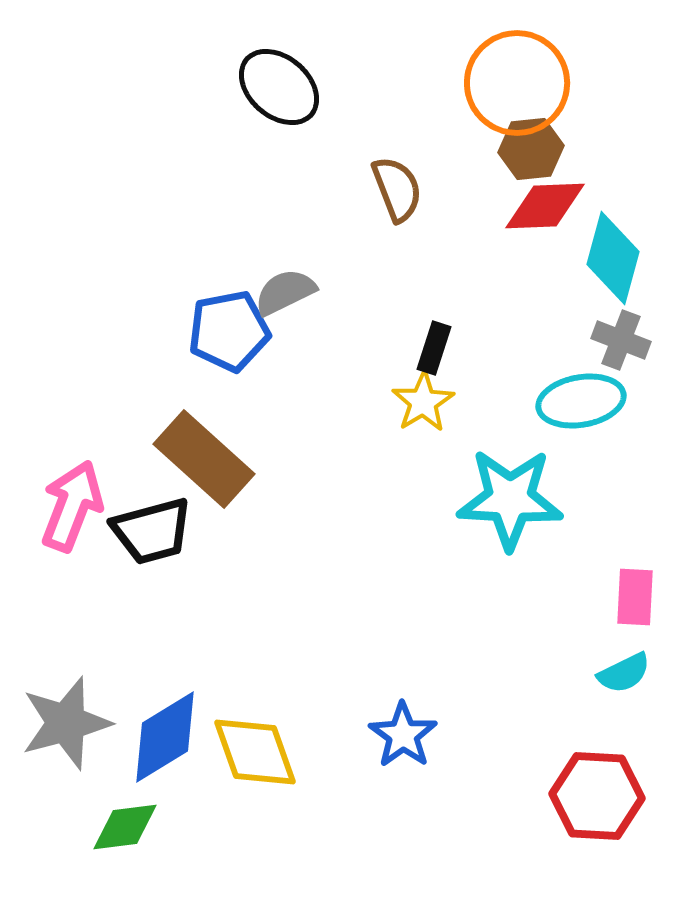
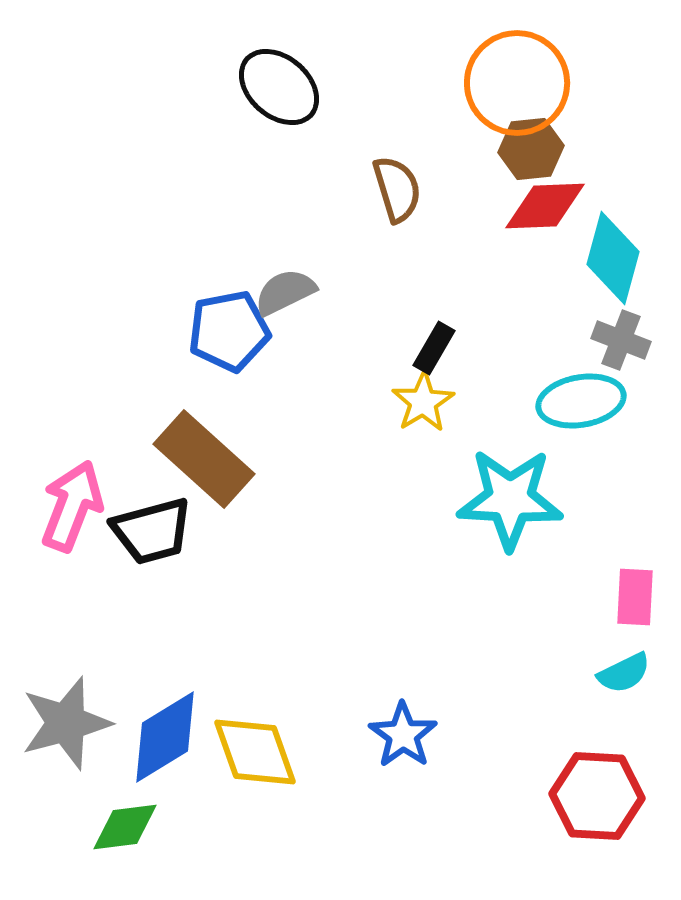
brown semicircle: rotated 4 degrees clockwise
black rectangle: rotated 12 degrees clockwise
